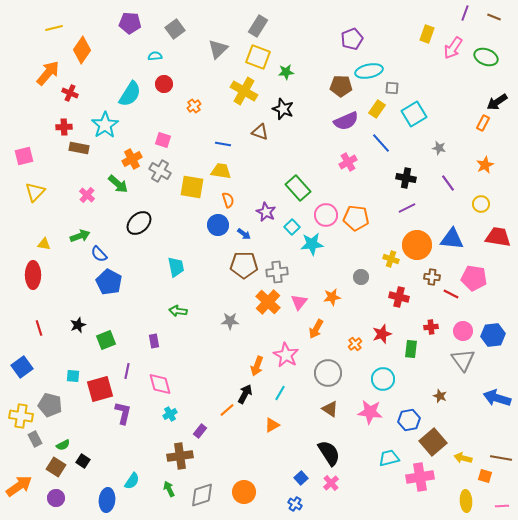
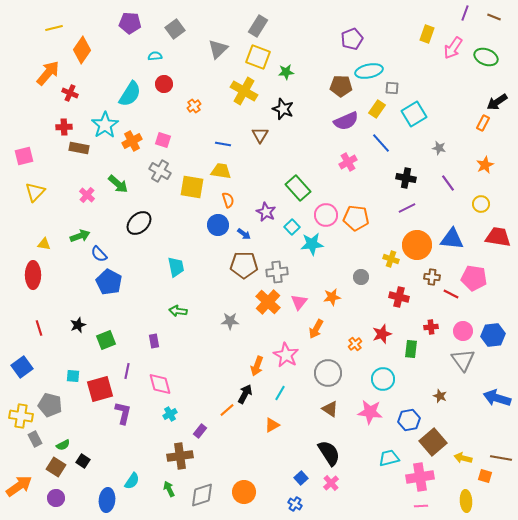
brown triangle at (260, 132): moved 3 px down; rotated 42 degrees clockwise
orange cross at (132, 159): moved 18 px up
pink line at (502, 506): moved 81 px left
